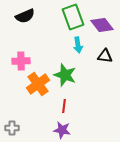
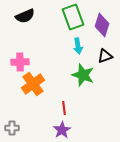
purple diamond: rotated 55 degrees clockwise
cyan arrow: moved 1 px down
black triangle: rotated 28 degrees counterclockwise
pink cross: moved 1 px left, 1 px down
green star: moved 18 px right
orange cross: moved 5 px left
red line: moved 2 px down; rotated 16 degrees counterclockwise
purple star: rotated 30 degrees clockwise
